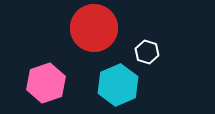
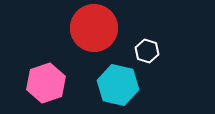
white hexagon: moved 1 px up
cyan hexagon: rotated 24 degrees counterclockwise
